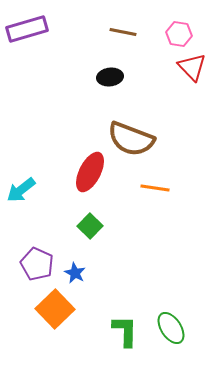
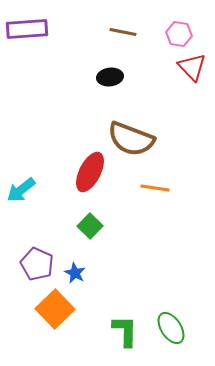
purple rectangle: rotated 12 degrees clockwise
